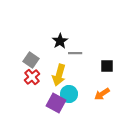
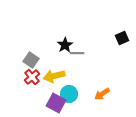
black star: moved 5 px right, 4 px down
gray line: moved 2 px right
black square: moved 15 px right, 28 px up; rotated 24 degrees counterclockwise
yellow arrow: moved 5 px left, 1 px down; rotated 60 degrees clockwise
